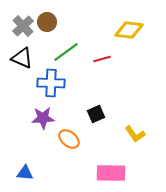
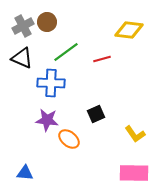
gray cross: rotated 15 degrees clockwise
purple star: moved 4 px right, 2 px down; rotated 10 degrees clockwise
pink rectangle: moved 23 px right
